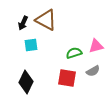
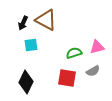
pink triangle: moved 1 px right, 1 px down
